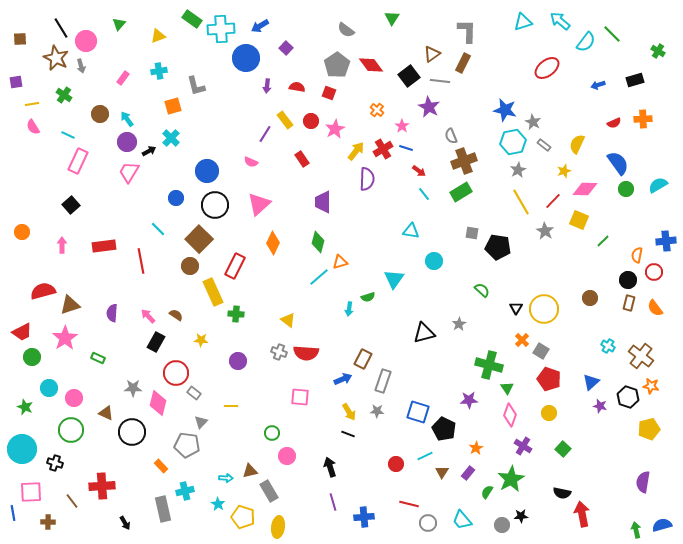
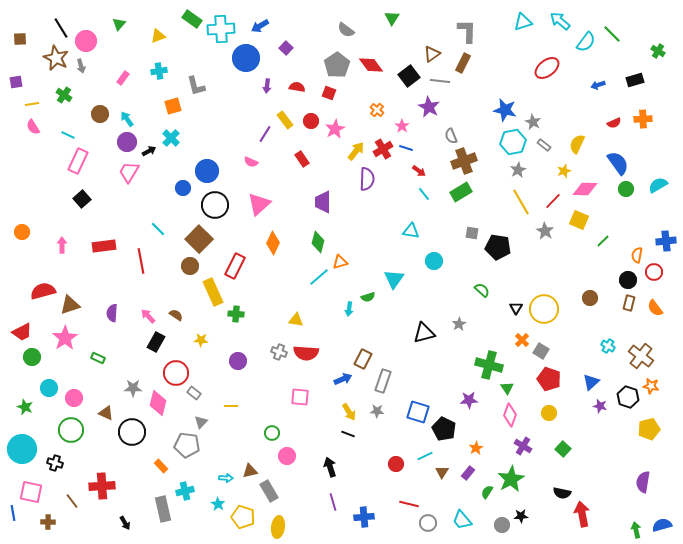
blue circle at (176, 198): moved 7 px right, 10 px up
black square at (71, 205): moved 11 px right, 6 px up
yellow triangle at (288, 320): moved 8 px right; rotated 28 degrees counterclockwise
pink square at (31, 492): rotated 15 degrees clockwise
